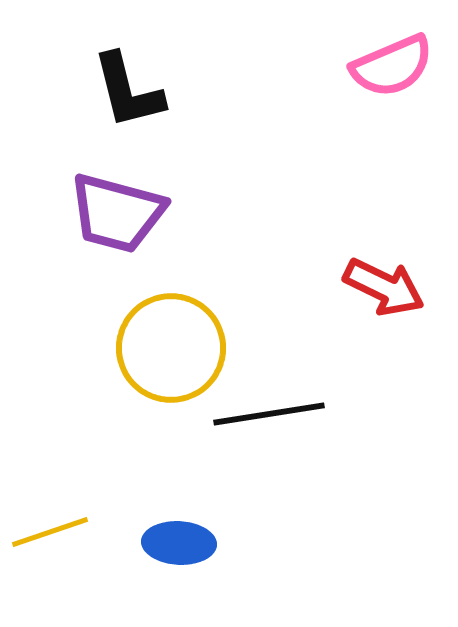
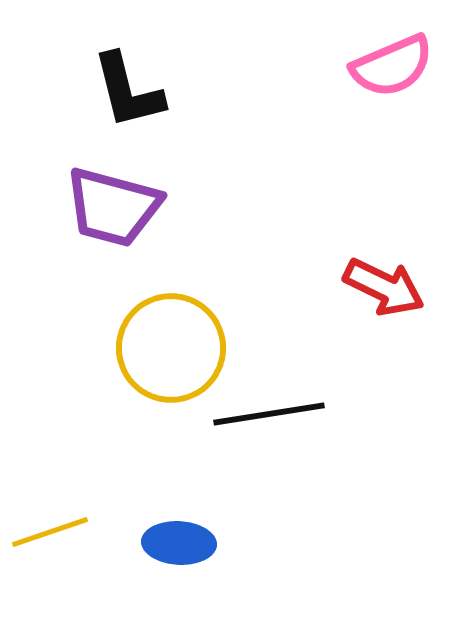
purple trapezoid: moved 4 px left, 6 px up
